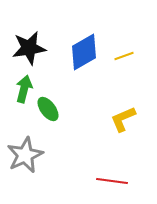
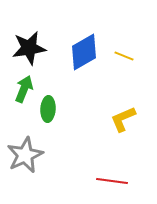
yellow line: rotated 42 degrees clockwise
green arrow: rotated 8 degrees clockwise
green ellipse: rotated 40 degrees clockwise
